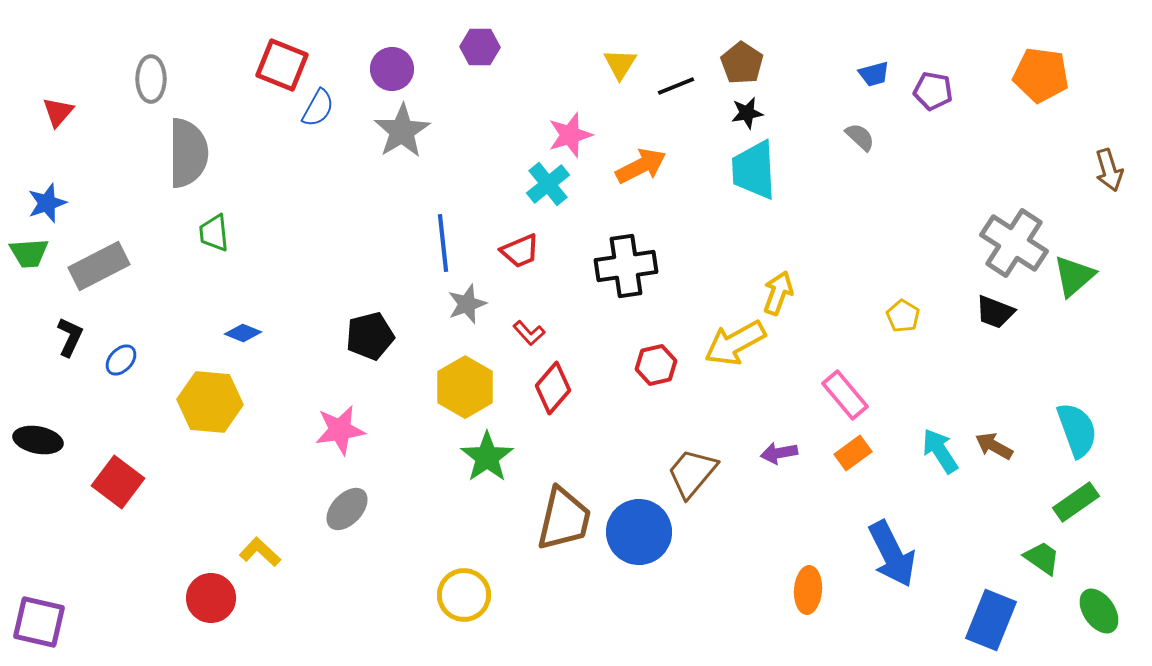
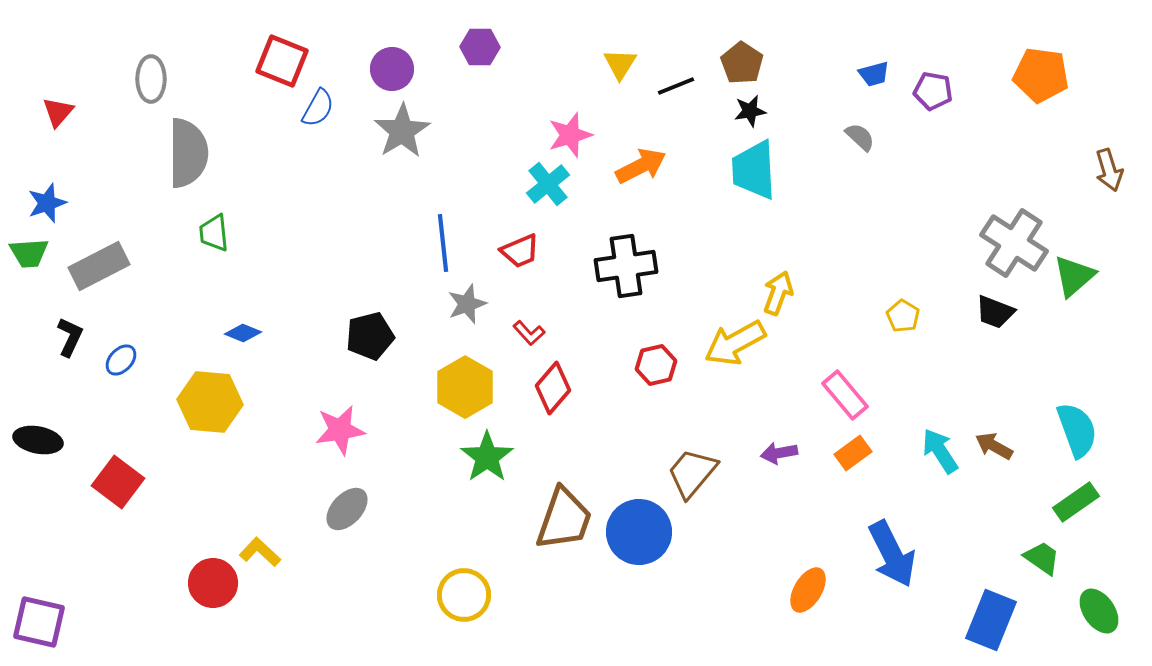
red square at (282, 65): moved 4 px up
black star at (747, 113): moved 3 px right, 2 px up
brown trapezoid at (564, 519): rotated 6 degrees clockwise
orange ellipse at (808, 590): rotated 27 degrees clockwise
red circle at (211, 598): moved 2 px right, 15 px up
